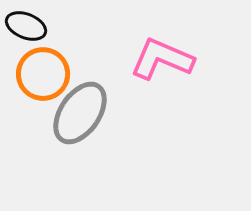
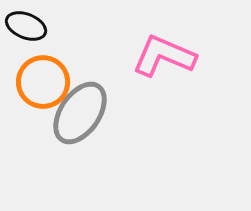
pink L-shape: moved 2 px right, 3 px up
orange circle: moved 8 px down
